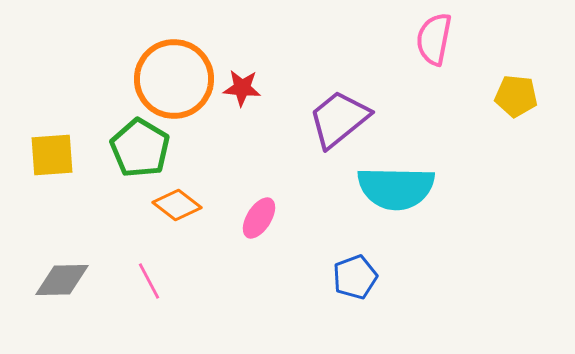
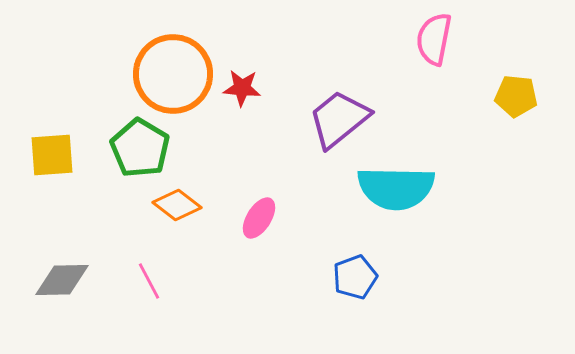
orange circle: moved 1 px left, 5 px up
